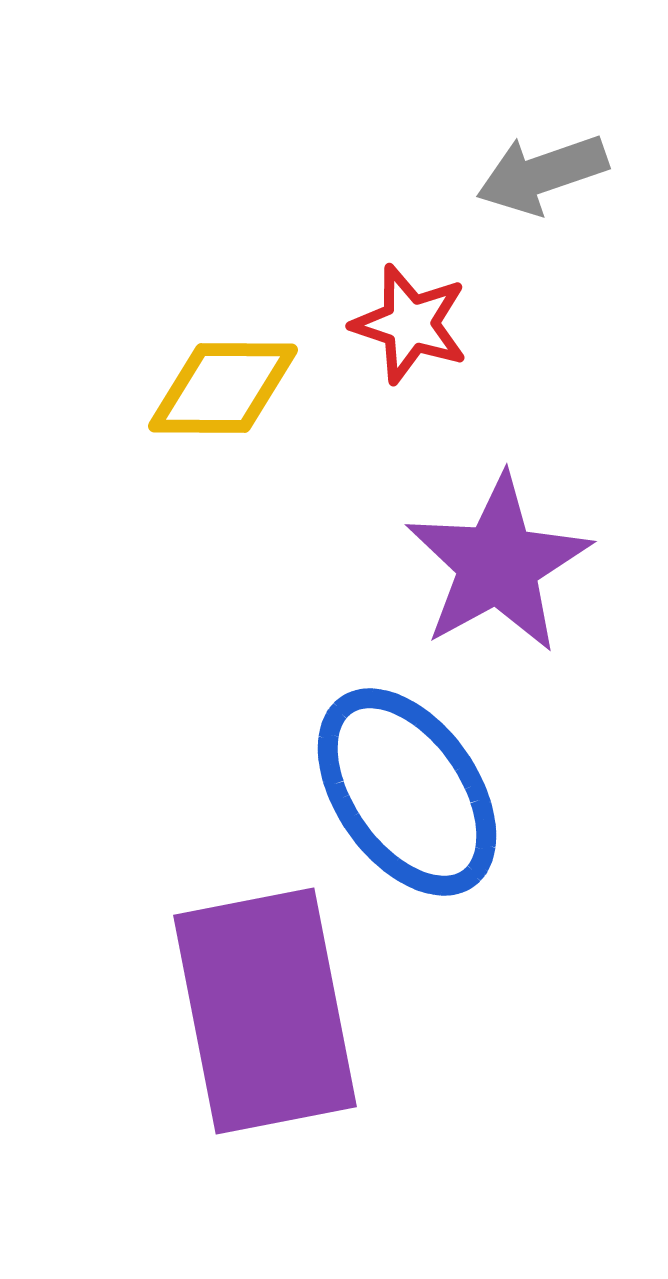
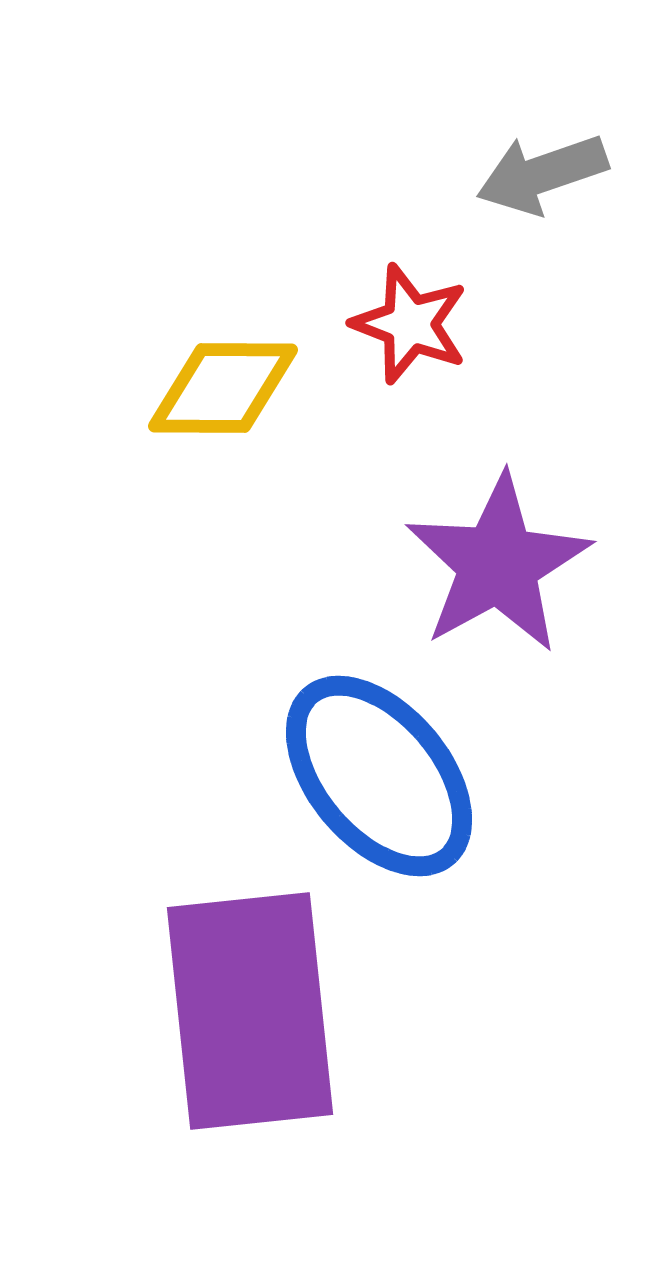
red star: rotated 3 degrees clockwise
blue ellipse: moved 28 px left, 16 px up; rotated 5 degrees counterclockwise
purple rectangle: moved 15 px left; rotated 5 degrees clockwise
